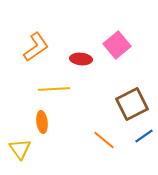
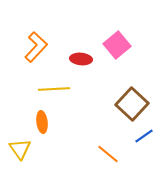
orange L-shape: rotated 12 degrees counterclockwise
brown square: rotated 20 degrees counterclockwise
orange line: moved 4 px right, 14 px down
